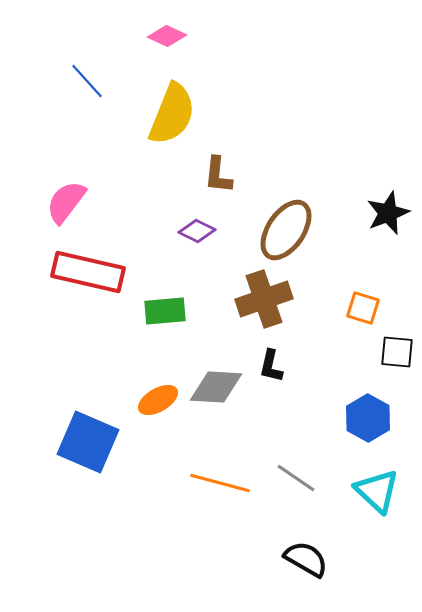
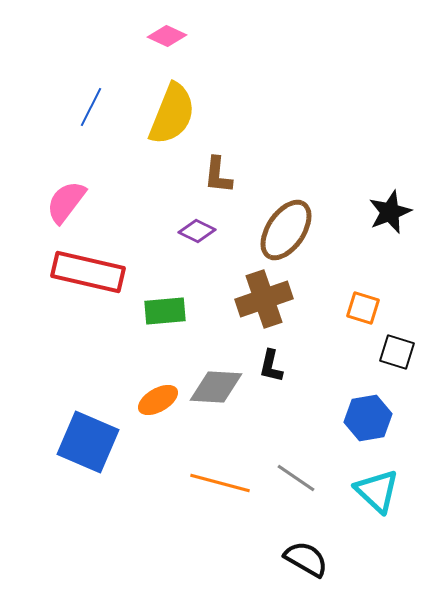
blue line: moved 4 px right, 26 px down; rotated 69 degrees clockwise
black star: moved 2 px right, 1 px up
black square: rotated 12 degrees clockwise
blue hexagon: rotated 21 degrees clockwise
